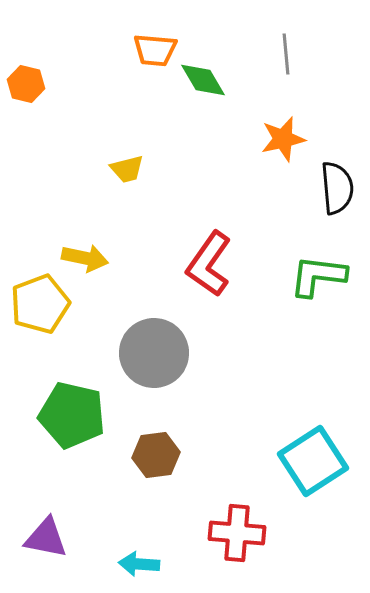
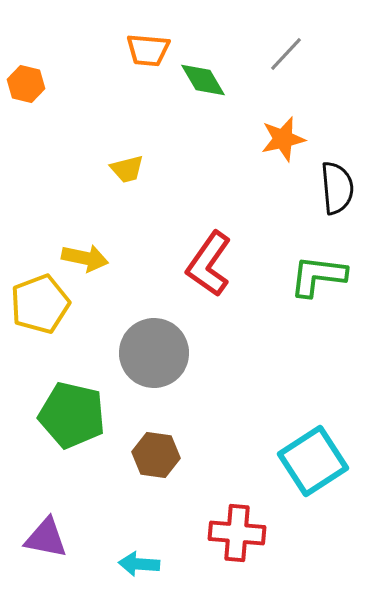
orange trapezoid: moved 7 px left
gray line: rotated 48 degrees clockwise
brown hexagon: rotated 15 degrees clockwise
